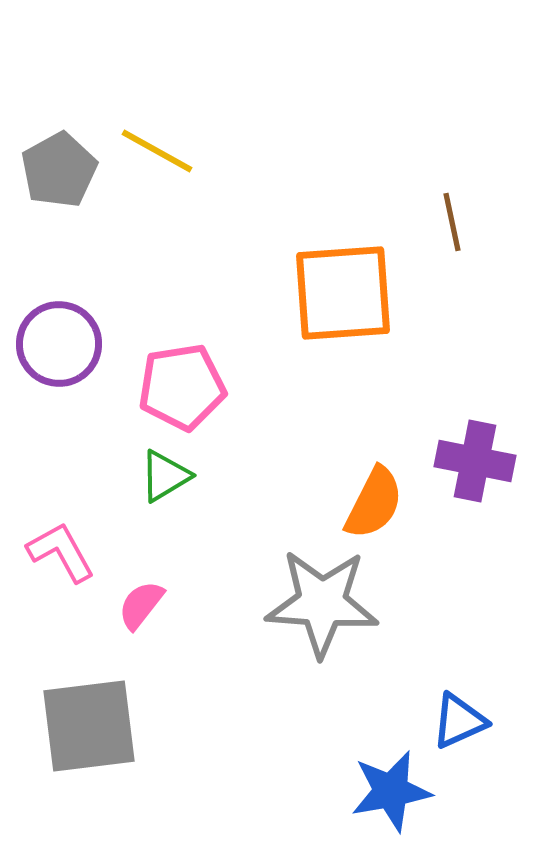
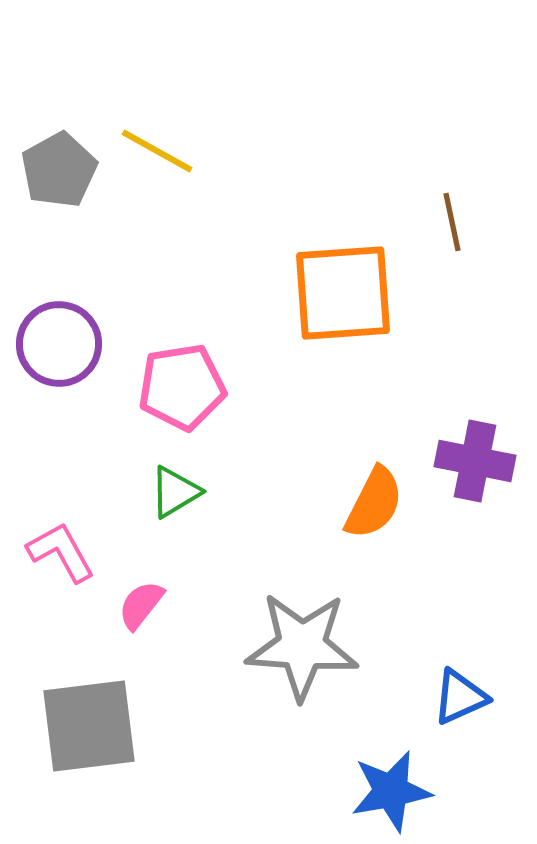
green triangle: moved 10 px right, 16 px down
gray star: moved 20 px left, 43 px down
blue triangle: moved 1 px right, 24 px up
